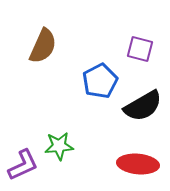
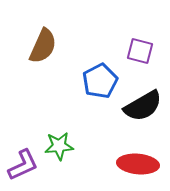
purple square: moved 2 px down
